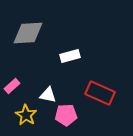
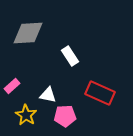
white rectangle: rotated 72 degrees clockwise
pink pentagon: moved 1 px left, 1 px down
